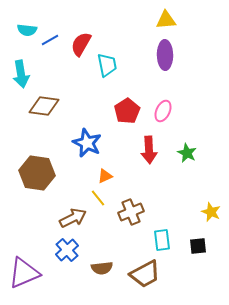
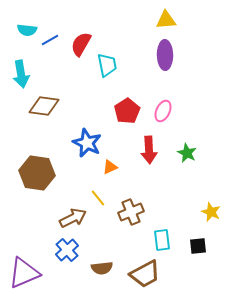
orange triangle: moved 5 px right, 9 px up
